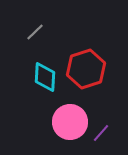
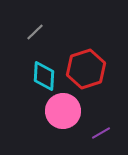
cyan diamond: moved 1 px left, 1 px up
pink circle: moved 7 px left, 11 px up
purple line: rotated 18 degrees clockwise
